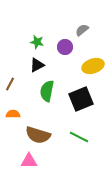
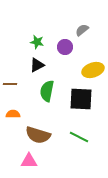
yellow ellipse: moved 4 px down
brown line: rotated 64 degrees clockwise
black square: rotated 25 degrees clockwise
